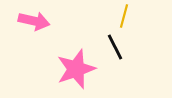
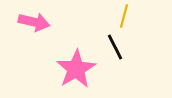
pink arrow: moved 1 px down
pink star: rotated 12 degrees counterclockwise
